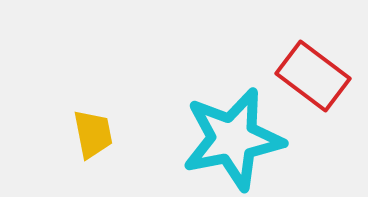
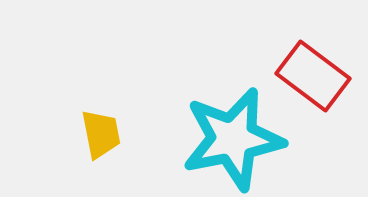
yellow trapezoid: moved 8 px right
